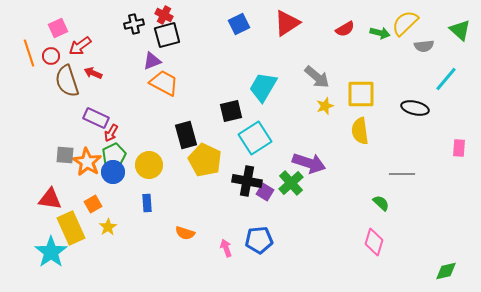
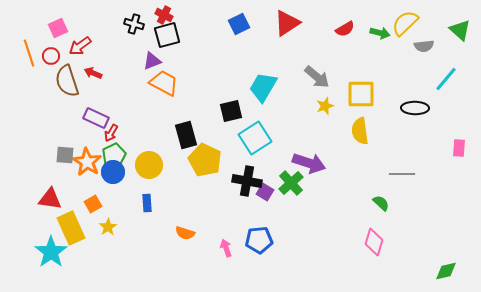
black cross at (134, 24): rotated 30 degrees clockwise
black ellipse at (415, 108): rotated 12 degrees counterclockwise
